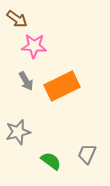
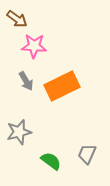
gray star: moved 1 px right
